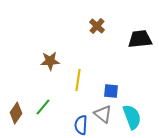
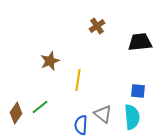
brown cross: rotated 14 degrees clockwise
black trapezoid: moved 3 px down
brown star: rotated 18 degrees counterclockwise
blue square: moved 27 px right
green line: moved 3 px left; rotated 12 degrees clockwise
cyan semicircle: rotated 15 degrees clockwise
